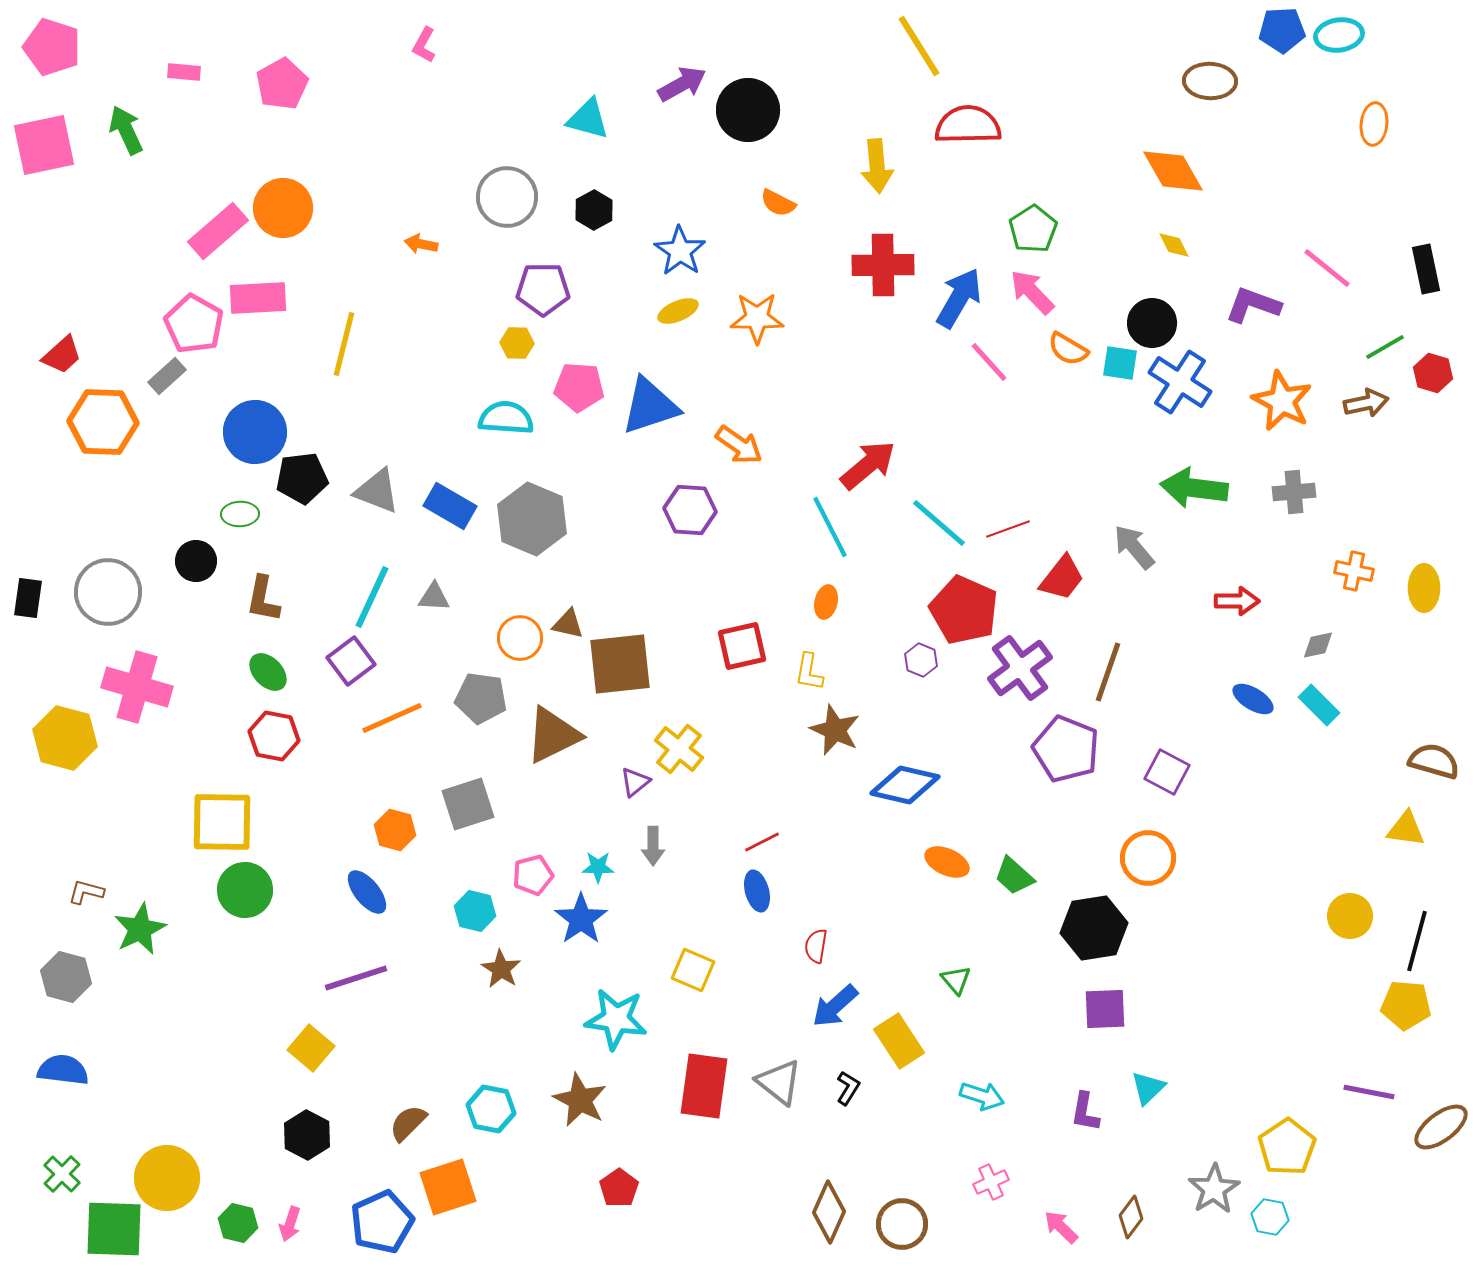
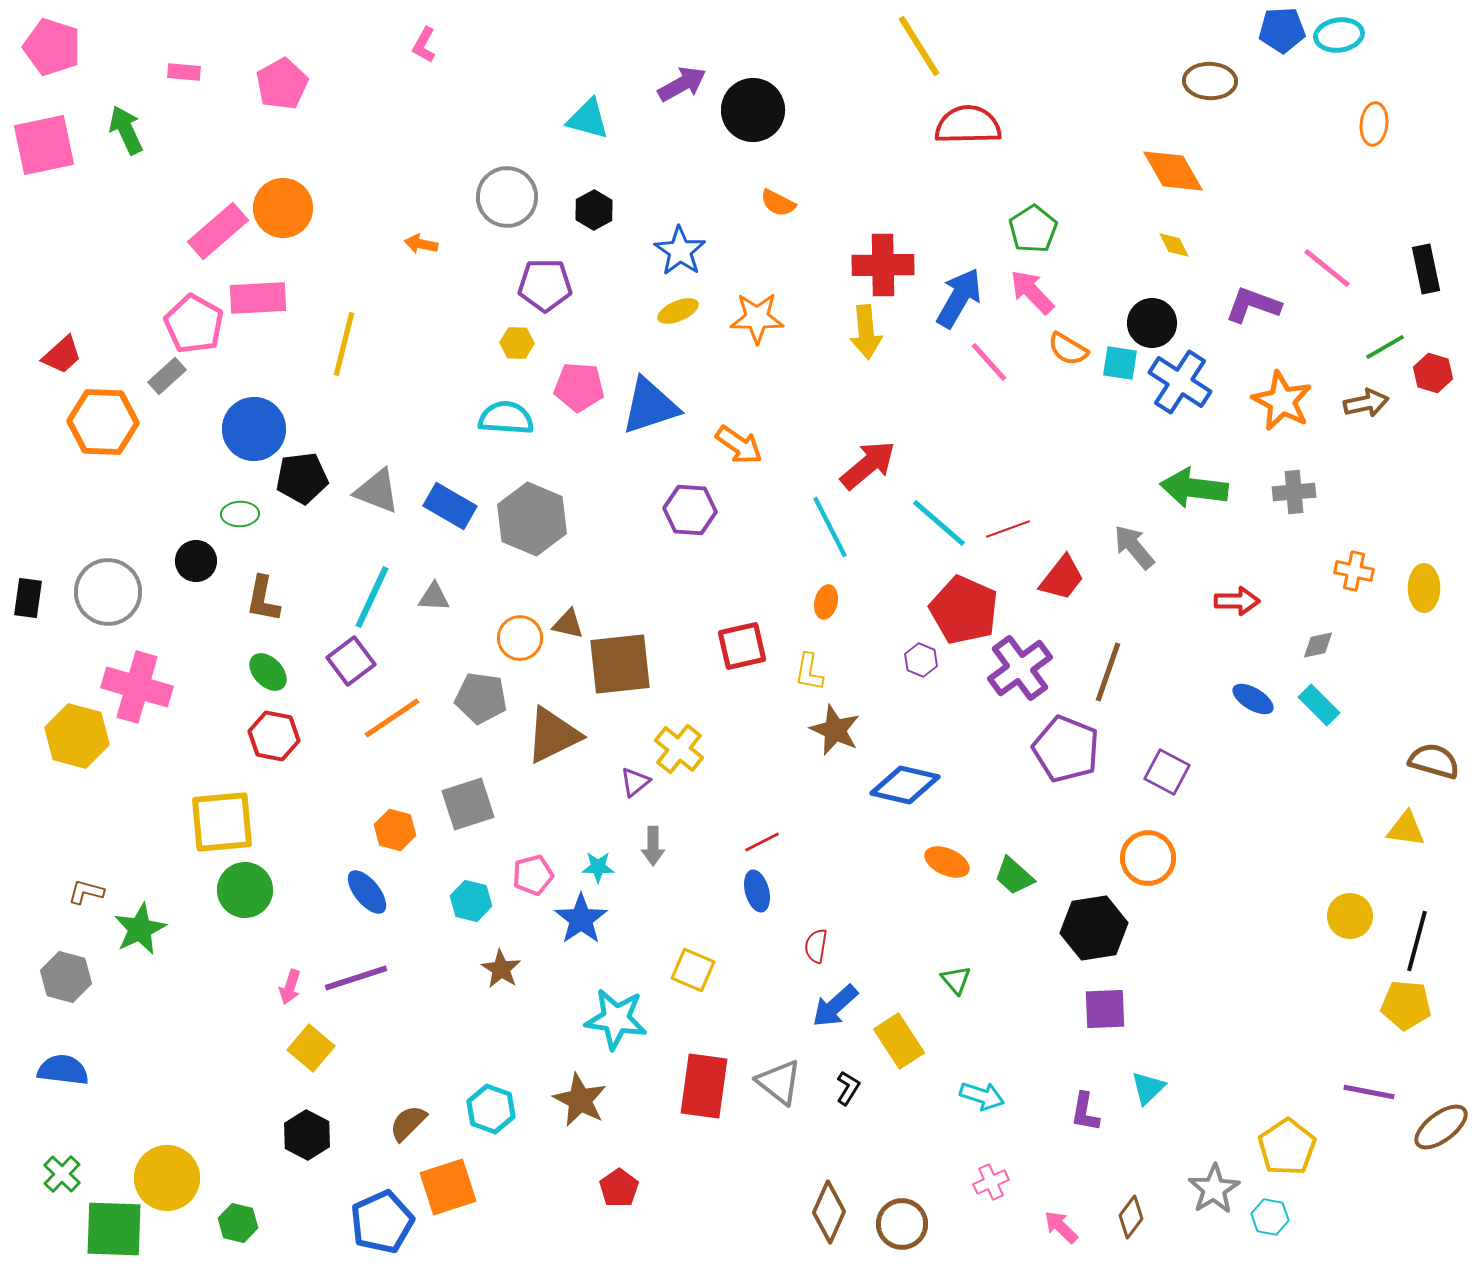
black circle at (748, 110): moved 5 px right
yellow arrow at (877, 166): moved 11 px left, 166 px down
purple pentagon at (543, 289): moved 2 px right, 4 px up
blue circle at (255, 432): moved 1 px left, 3 px up
orange line at (392, 718): rotated 10 degrees counterclockwise
yellow hexagon at (65, 738): moved 12 px right, 2 px up
yellow square at (222, 822): rotated 6 degrees counterclockwise
cyan hexagon at (475, 911): moved 4 px left, 10 px up
cyan hexagon at (491, 1109): rotated 9 degrees clockwise
pink arrow at (290, 1224): moved 237 px up
